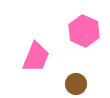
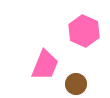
pink trapezoid: moved 9 px right, 8 px down
